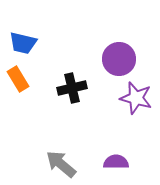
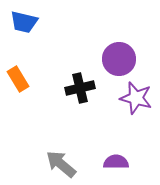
blue trapezoid: moved 1 px right, 21 px up
black cross: moved 8 px right
